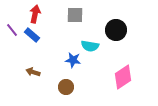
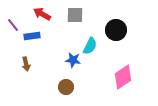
red arrow: moved 7 px right; rotated 72 degrees counterclockwise
purple line: moved 1 px right, 5 px up
blue rectangle: moved 1 px down; rotated 49 degrees counterclockwise
cyan semicircle: rotated 72 degrees counterclockwise
brown arrow: moved 7 px left, 8 px up; rotated 120 degrees counterclockwise
